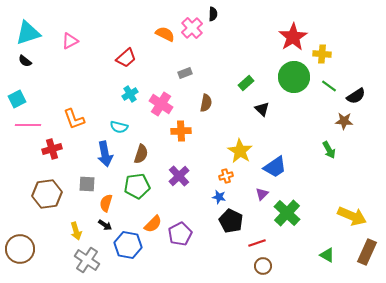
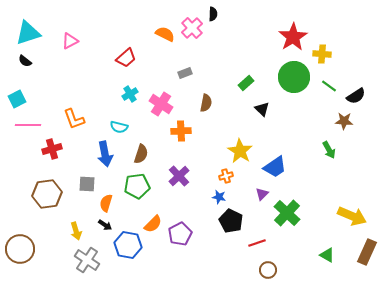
brown circle at (263, 266): moved 5 px right, 4 px down
